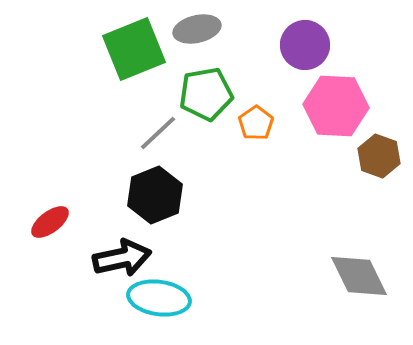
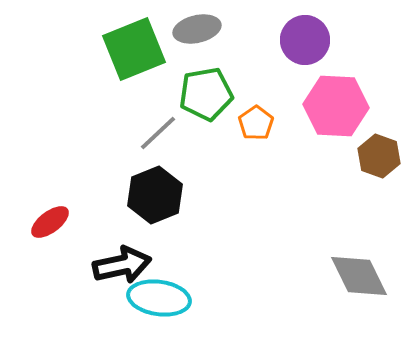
purple circle: moved 5 px up
black arrow: moved 7 px down
